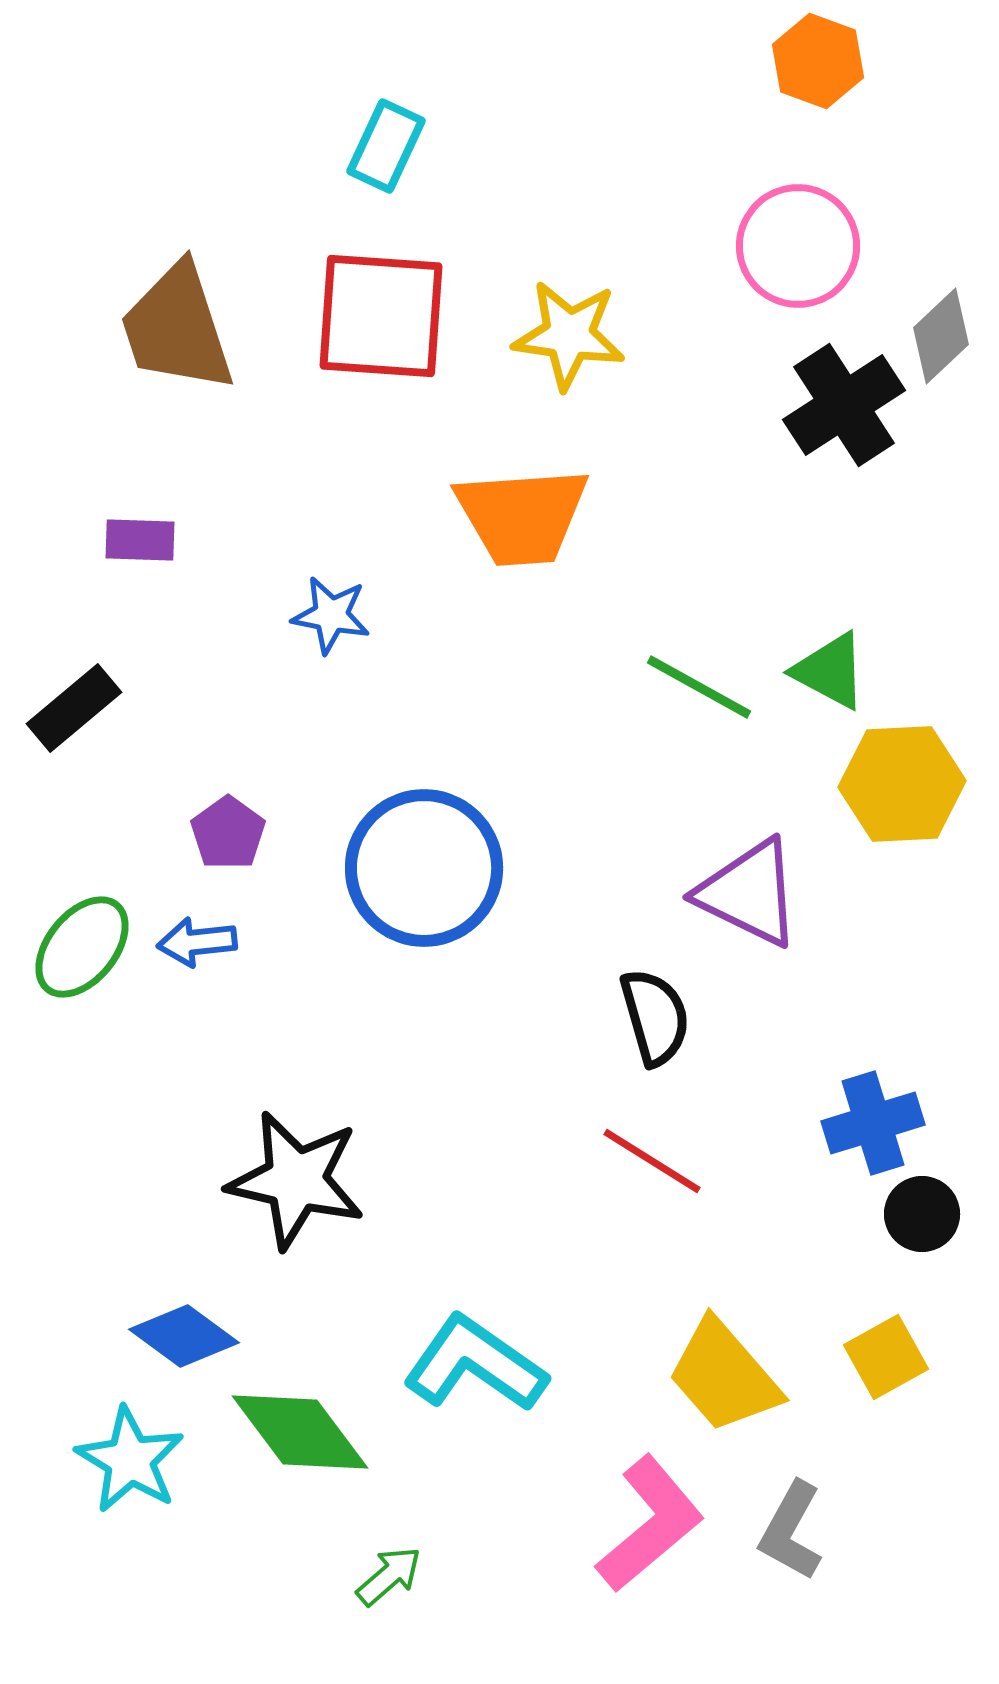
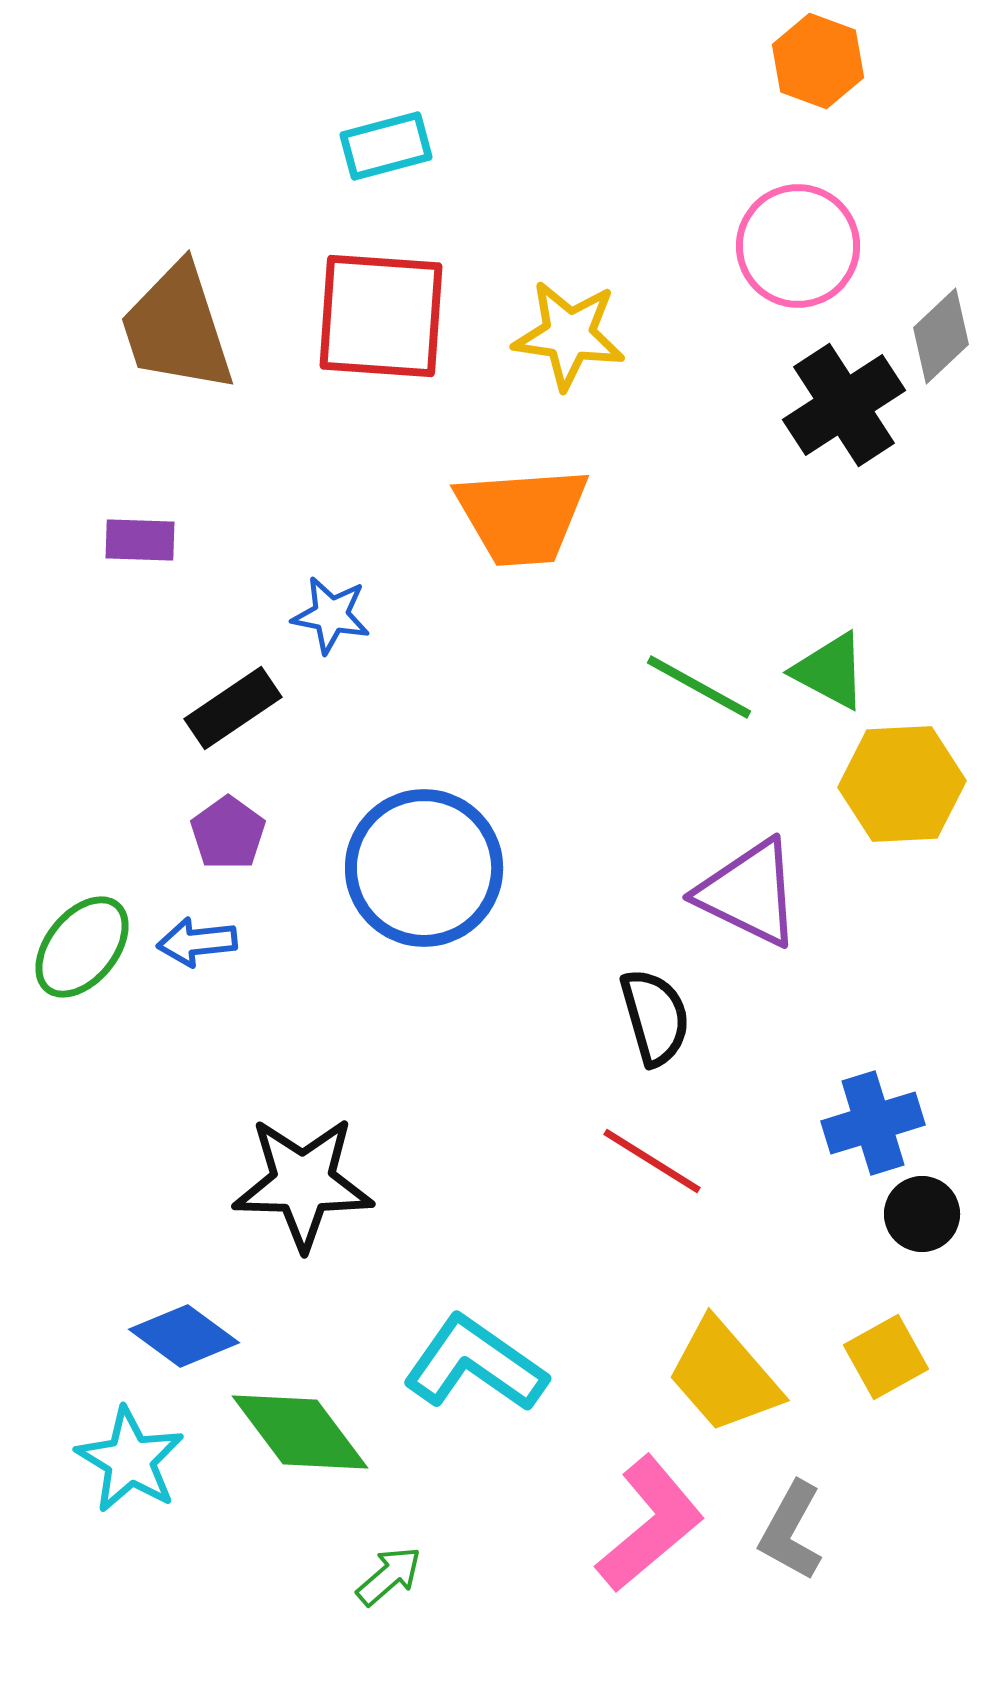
cyan rectangle: rotated 50 degrees clockwise
black rectangle: moved 159 px right; rotated 6 degrees clockwise
black star: moved 7 px right, 3 px down; rotated 12 degrees counterclockwise
